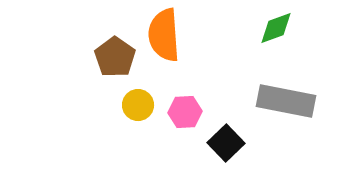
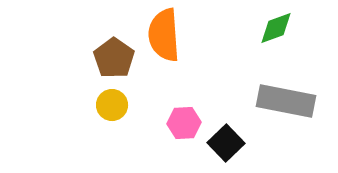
brown pentagon: moved 1 px left, 1 px down
yellow circle: moved 26 px left
pink hexagon: moved 1 px left, 11 px down
